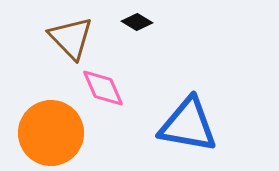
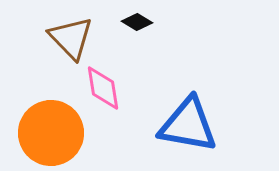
pink diamond: rotated 15 degrees clockwise
